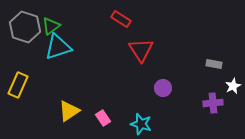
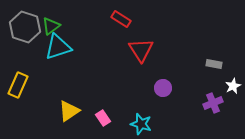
purple cross: rotated 18 degrees counterclockwise
